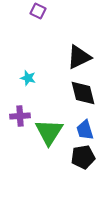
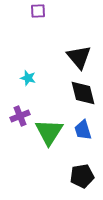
purple square: rotated 28 degrees counterclockwise
black triangle: rotated 44 degrees counterclockwise
purple cross: rotated 18 degrees counterclockwise
blue trapezoid: moved 2 px left
black pentagon: moved 1 px left, 19 px down
